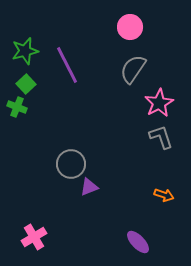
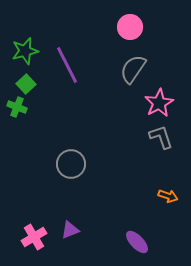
purple triangle: moved 19 px left, 43 px down
orange arrow: moved 4 px right, 1 px down
purple ellipse: moved 1 px left
